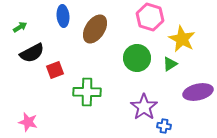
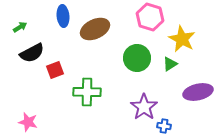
brown ellipse: rotated 32 degrees clockwise
